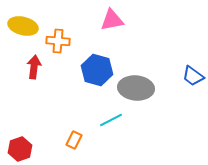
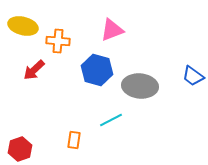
pink triangle: moved 10 px down; rotated 10 degrees counterclockwise
red arrow: moved 3 px down; rotated 140 degrees counterclockwise
gray ellipse: moved 4 px right, 2 px up
orange rectangle: rotated 18 degrees counterclockwise
